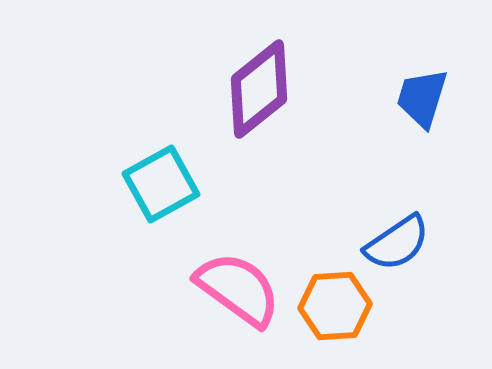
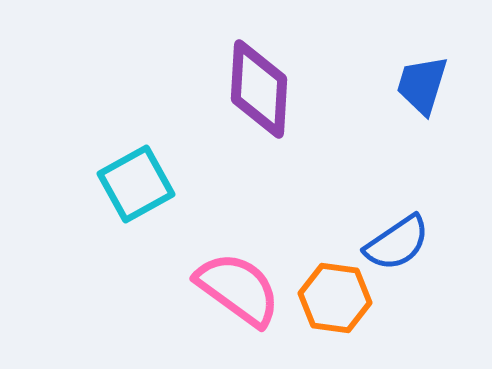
purple diamond: rotated 48 degrees counterclockwise
blue trapezoid: moved 13 px up
cyan square: moved 25 px left
orange hexagon: moved 8 px up; rotated 12 degrees clockwise
